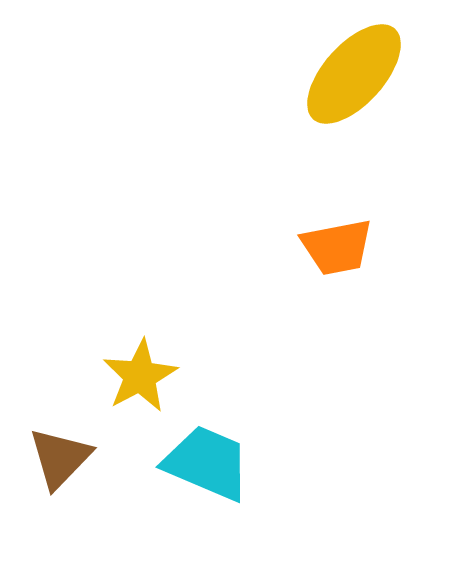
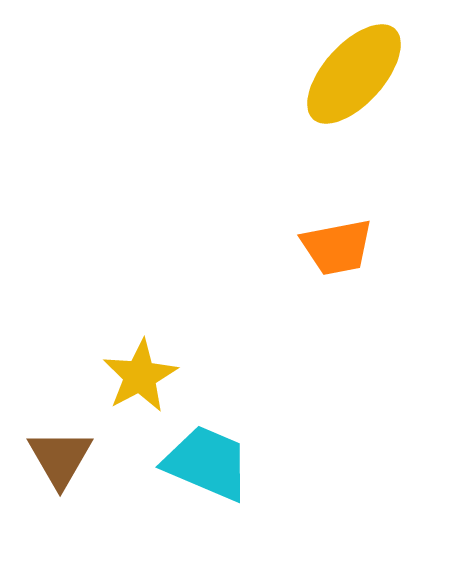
brown triangle: rotated 14 degrees counterclockwise
